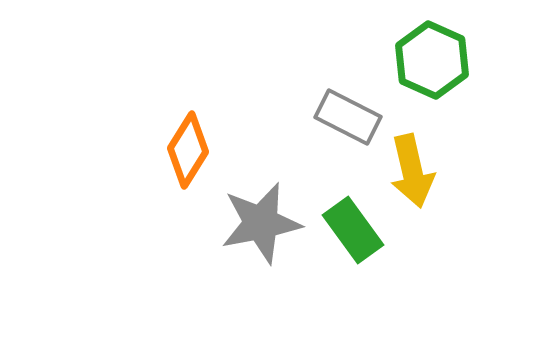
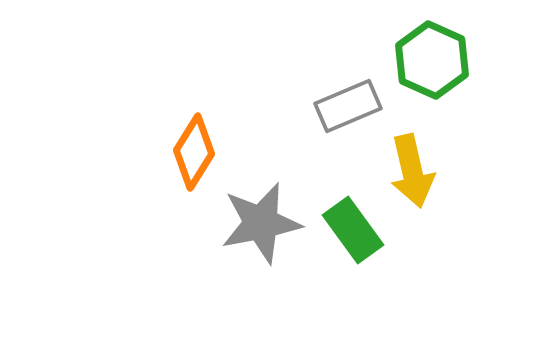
gray rectangle: moved 11 px up; rotated 50 degrees counterclockwise
orange diamond: moved 6 px right, 2 px down
